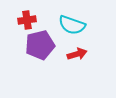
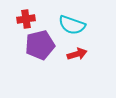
red cross: moved 1 px left, 1 px up
